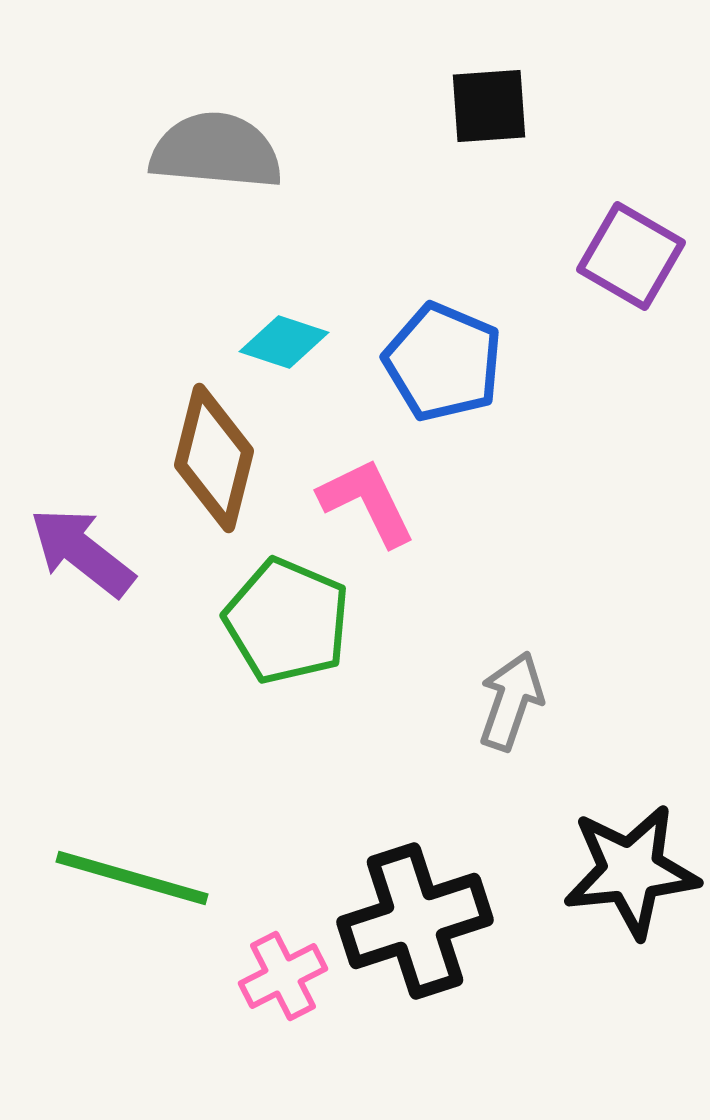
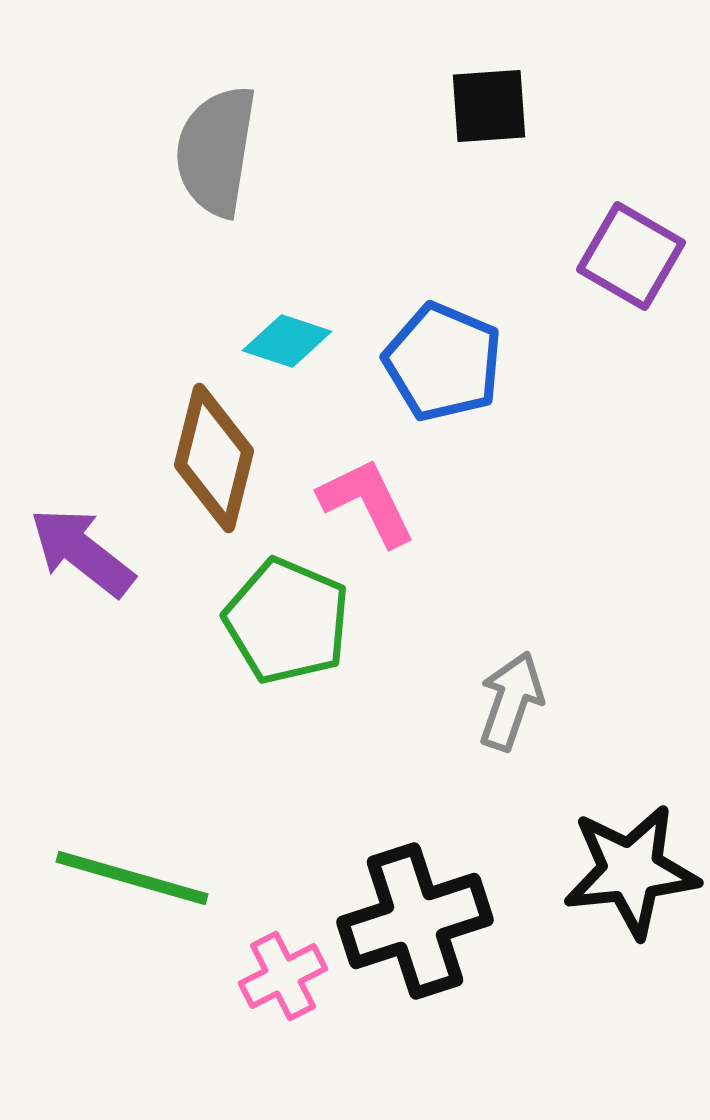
gray semicircle: rotated 86 degrees counterclockwise
cyan diamond: moved 3 px right, 1 px up
